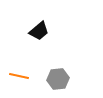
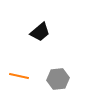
black trapezoid: moved 1 px right, 1 px down
